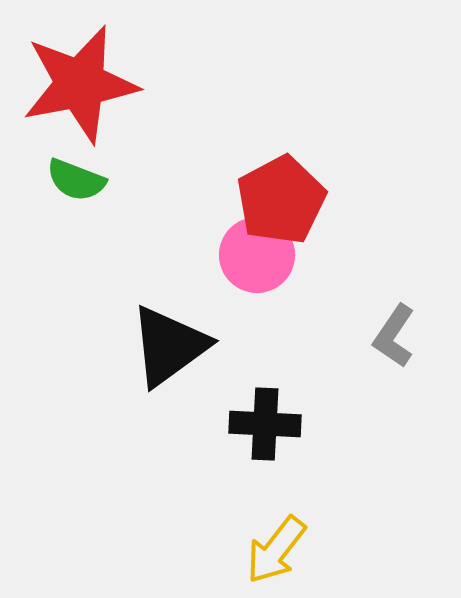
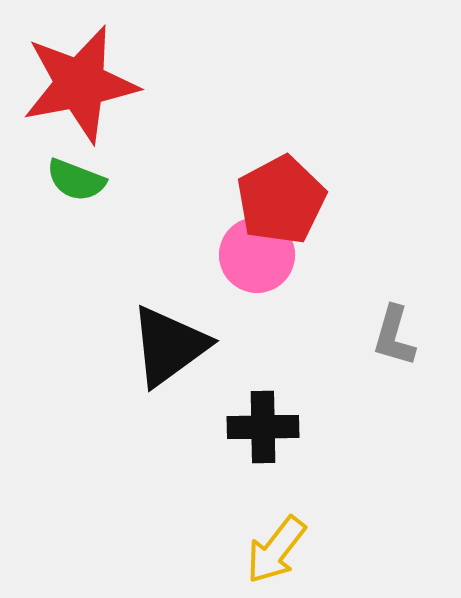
gray L-shape: rotated 18 degrees counterclockwise
black cross: moved 2 px left, 3 px down; rotated 4 degrees counterclockwise
